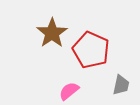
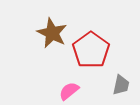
brown star: rotated 12 degrees counterclockwise
red pentagon: rotated 12 degrees clockwise
